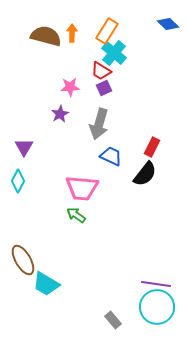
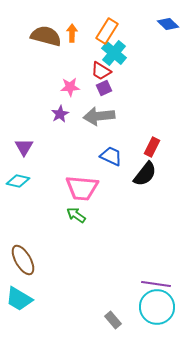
gray arrow: moved 8 px up; rotated 68 degrees clockwise
cyan diamond: rotated 75 degrees clockwise
cyan trapezoid: moved 27 px left, 15 px down
